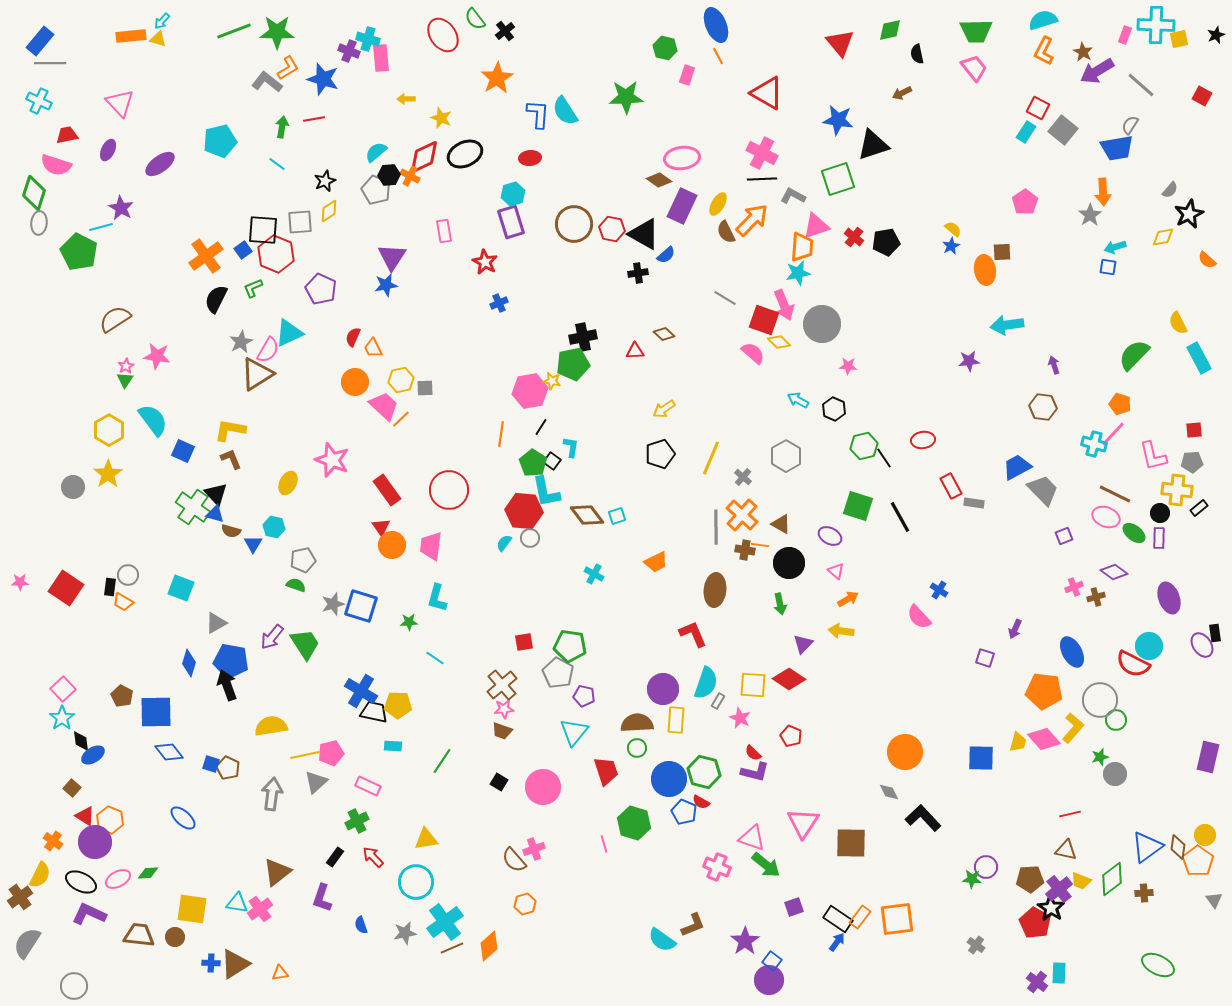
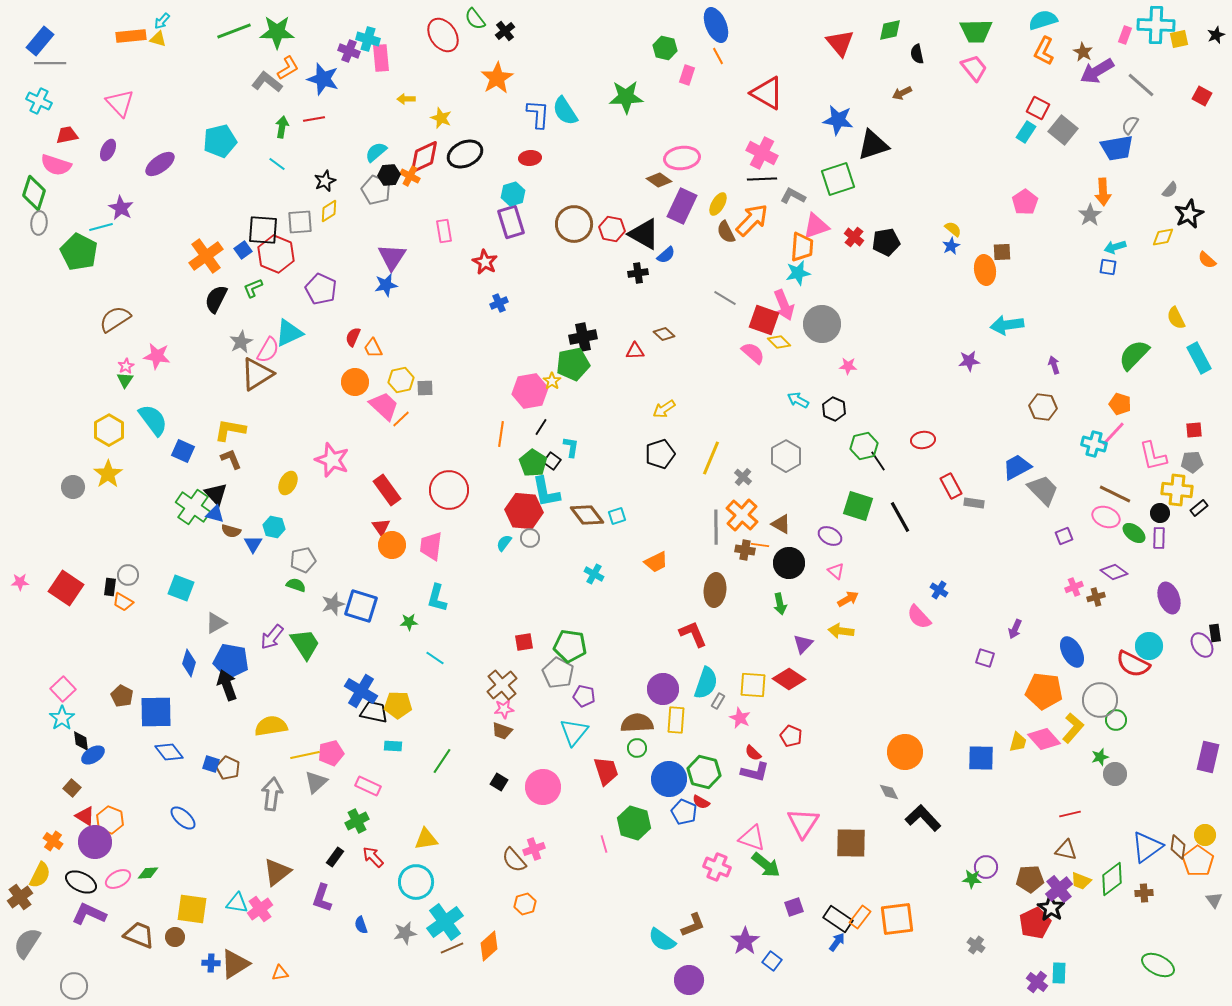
yellow semicircle at (1178, 323): moved 2 px left, 5 px up
yellow star at (552, 381): rotated 24 degrees clockwise
black line at (884, 458): moved 6 px left, 3 px down
red pentagon at (1035, 923): rotated 16 degrees clockwise
brown trapezoid at (139, 935): rotated 16 degrees clockwise
purple circle at (769, 980): moved 80 px left
